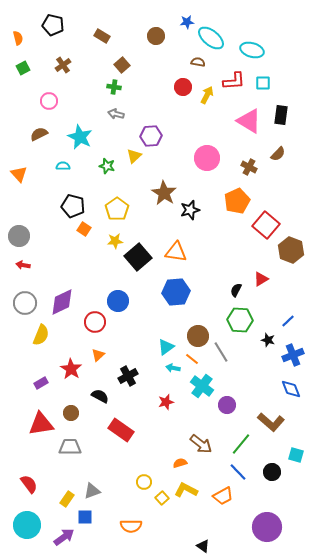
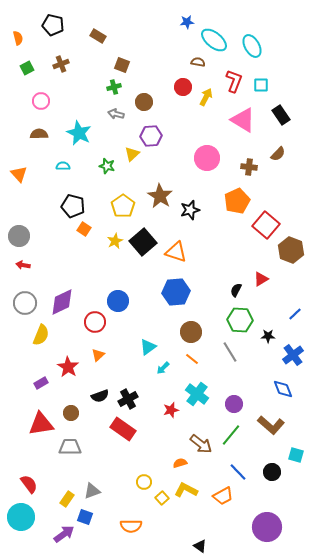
brown rectangle at (102, 36): moved 4 px left
brown circle at (156, 36): moved 12 px left, 66 px down
cyan ellipse at (211, 38): moved 3 px right, 2 px down
cyan ellipse at (252, 50): moved 4 px up; rotated 45 degrees clockwise
brown cross at (63, 65): moved 2 px left, 1 px up; rotated 14 degrees clockwise
brown square at (122, 65): rotated 28 degrees counterclockwise
green square at (23, 68): moved 4 px right
red L-shape at (234, 81): rotated 65 degrees counterclockwise
cyan square at (263, 83): moved 2 px left, 2 px down
green cross at (114, 87): rotated 24 degrees counterclockwise
yellow arrow at (207, 95): moved 1 px left, 2 px down
pink circle at (49, 101): moved 8 px left
black rectangle at (281, 115): rotated 42 degrees counterclockwise
pink triangle at (249, 121): moved 6 px left, 1 px up
brown semicircle at (39, 134): rotated 24 degrees clockwise
cyan star at (80, 137): moved 1 px left, 4 px up
yellow triangle at (134, 156): moved 2 px left, 2 px up
brown cross at (249, 167): rotated 21 degrees counterclockwise
brown star at (164, 193): moved 4 px left, 3 px down
yellow pentagon at (117, 209): moved 6 px right, 3 px up
yellow star at (115, 241): rotated 21 degrees counterclockwise
orange triangle at (176, 252): rotated 10 degrees clockwise
black square at (138, 257): moved 5 px right, 15 px up
blue line at (288, 321): moved 7 px right, 7 px up
brown circle at (198, 336): moved 7 px left, 4 px up
black star at (268, 340): moved 4 px up; rotated 16 degrees counterclockwise
cyan triangle at (166, 347): moved 18 px left
gray line at (221, 352): moved 9 px right
blue cross at (293, 355): rotated 15 degrees counterclockwise
cyan arrow at (173, 368): moved 10 px left; rotated 56 degrees counterclockwise
red star at (71, 369): moved 3 px left, 2 px up
black cross at (128, 376): moved 23 px down
cyan cross at (202, 386): moved 5 px left, 8 px down
blue diamond at (291, 389): moved 8 px left
black semicircle at (100, 396): rotated 132 degrees clockwise
red star at (166, 402): moved 5 px right, 8 px down
purple circle at (227, 405): moved 7 px right, 1 px up
brown L-shape at (271, 422): moved 3 px down
red rectangle at (121, 430): moved 2 px right, 1 px up
green line at (241, 444): moved 10 px left, 9 px up
blue square at (85, 517): rotated 21 degrees clockwise
cyan circle at (27, 525): moved 6 px left, 8 px up
purple arrow at (64, 537): moved 3 px up
black triangle at (203, 546): moved 3 px left
